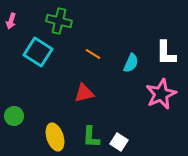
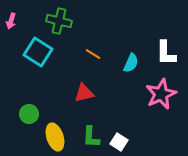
green circle: moved 15 px right, 2 px up
